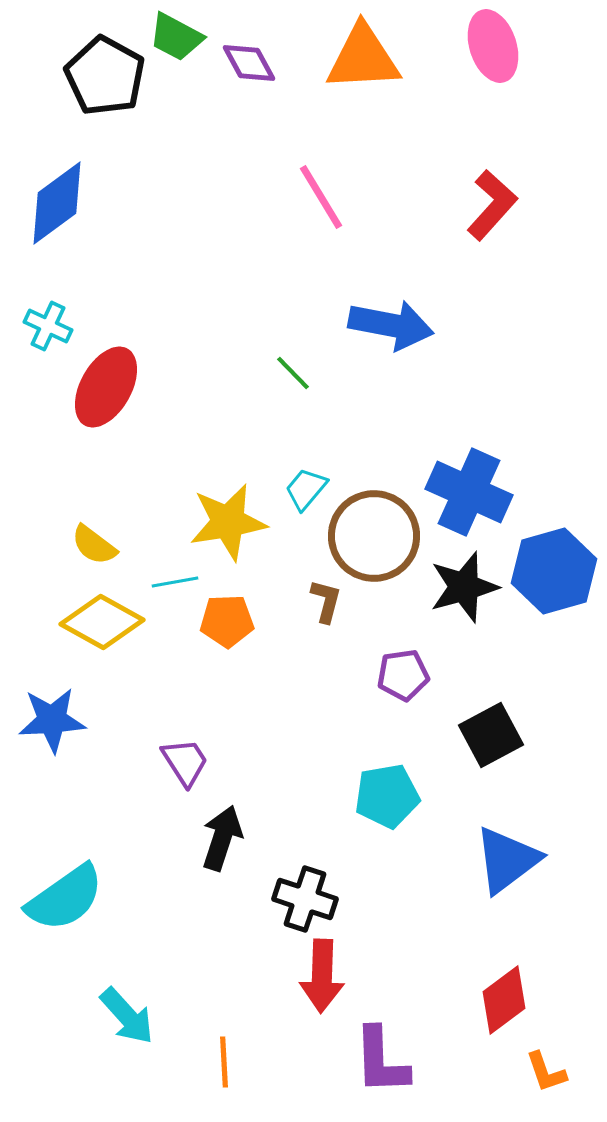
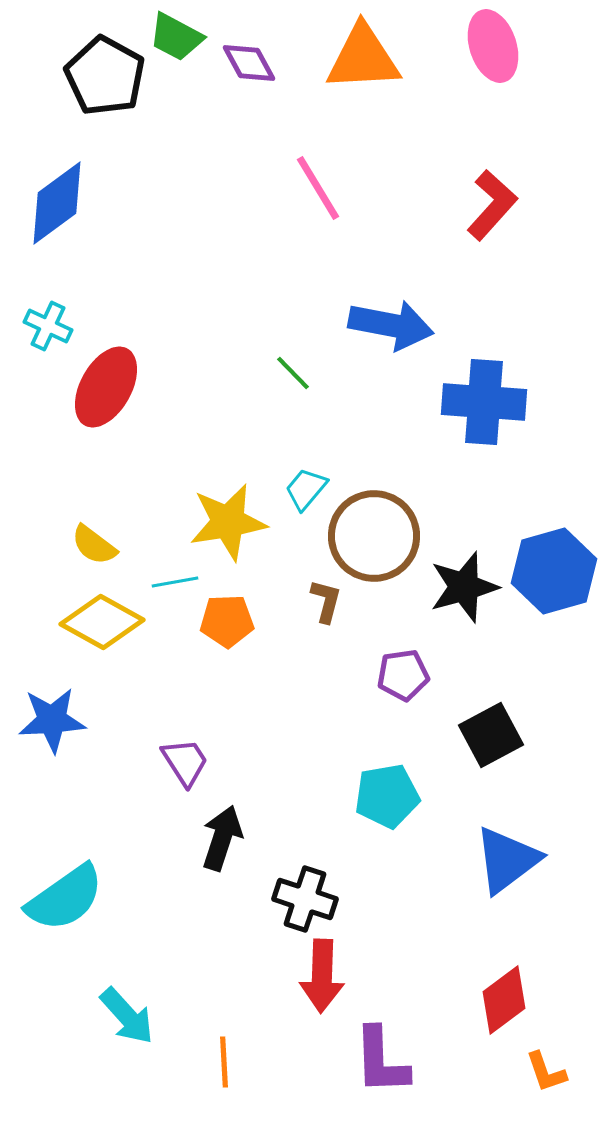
pink line: moved 3 px left, 9 px up
blue cross: moved 15 px right, 90 px up; rotated 20 degrees counterclockwise
